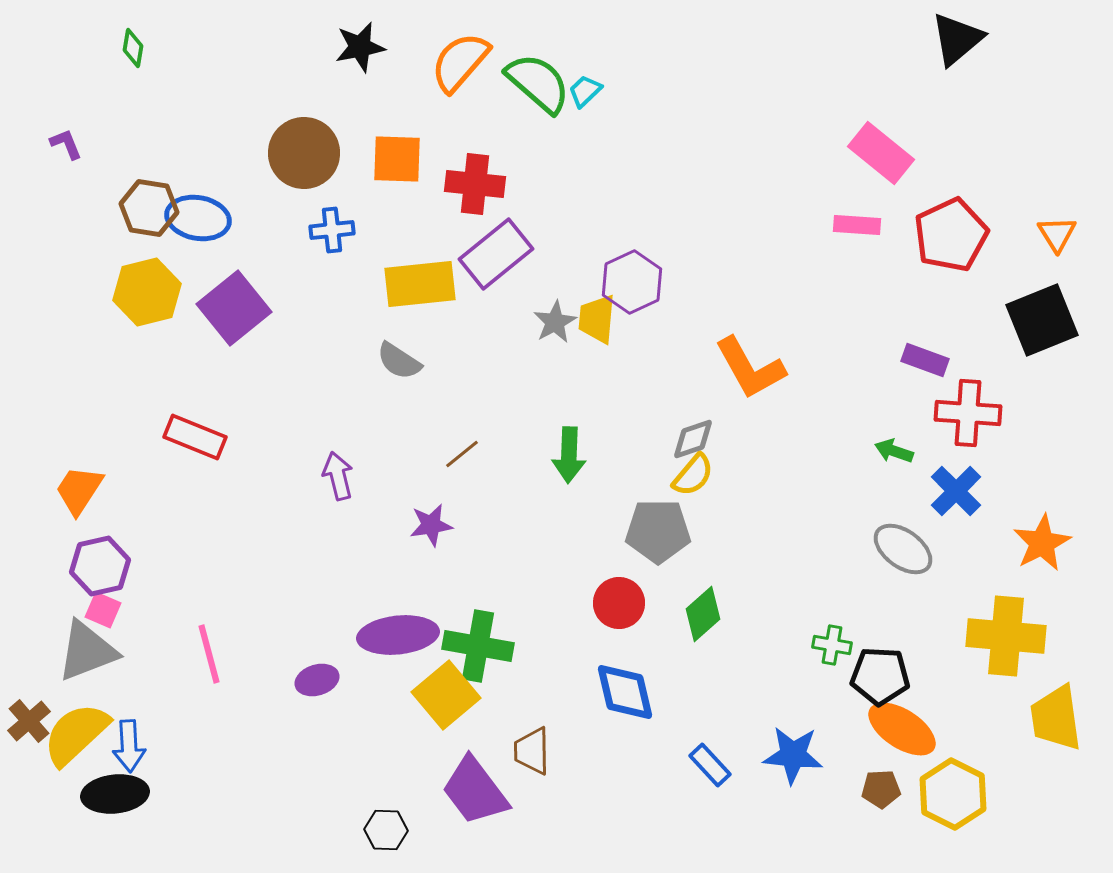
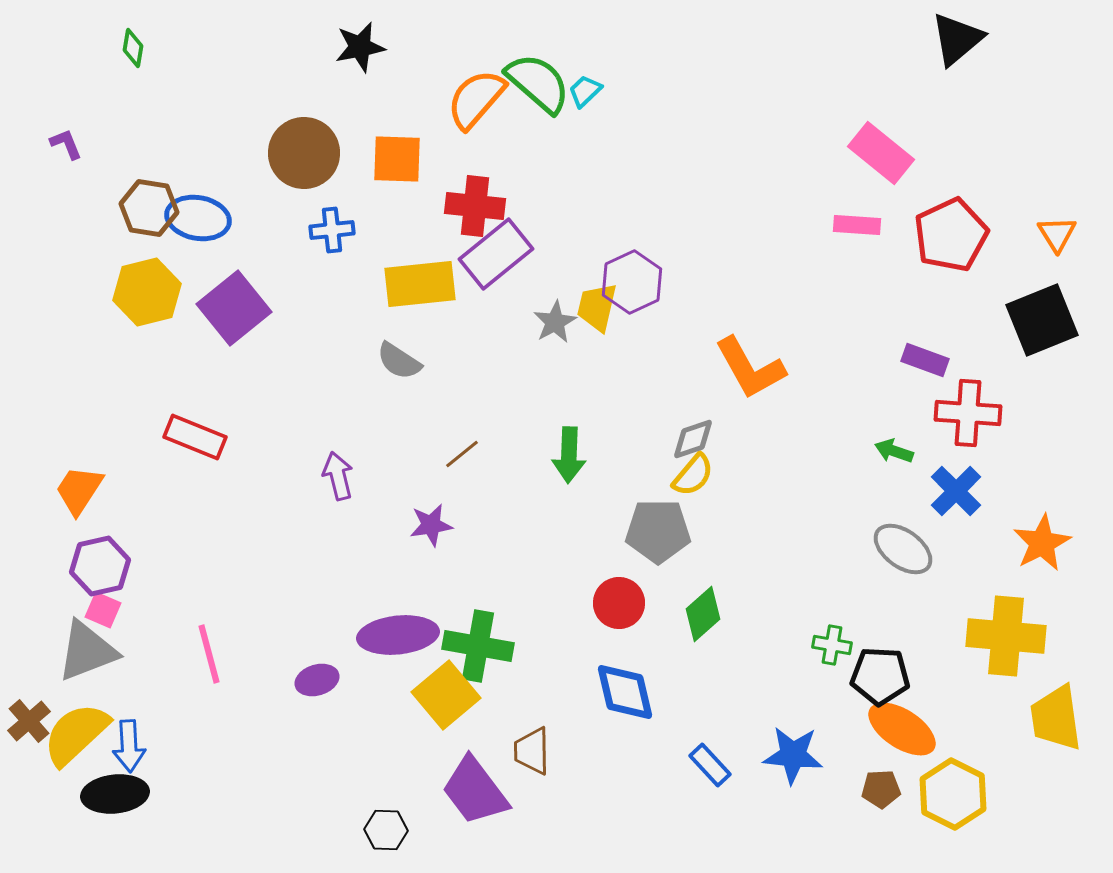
orange semicircle at (460, 62): moved 16 px right, 37 px down
red cross at (475, 184): moved 22 px down
yellow trapezoid at (597, 319): moved 12 px up; rotated 8 degrees clockwise
